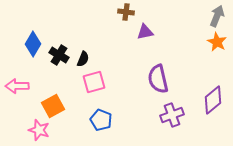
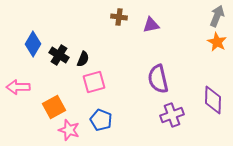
brown cross: moved 7 px left, 5 px down
purple triangle: moved 6 px right, 7 px up
pink arrow: moved 1 px right, 1 px down
purple diamond: rotated 48 degrees counterclockwise
orange square: moved 1 px right, 1 px down
pink star: moved 30 px right
